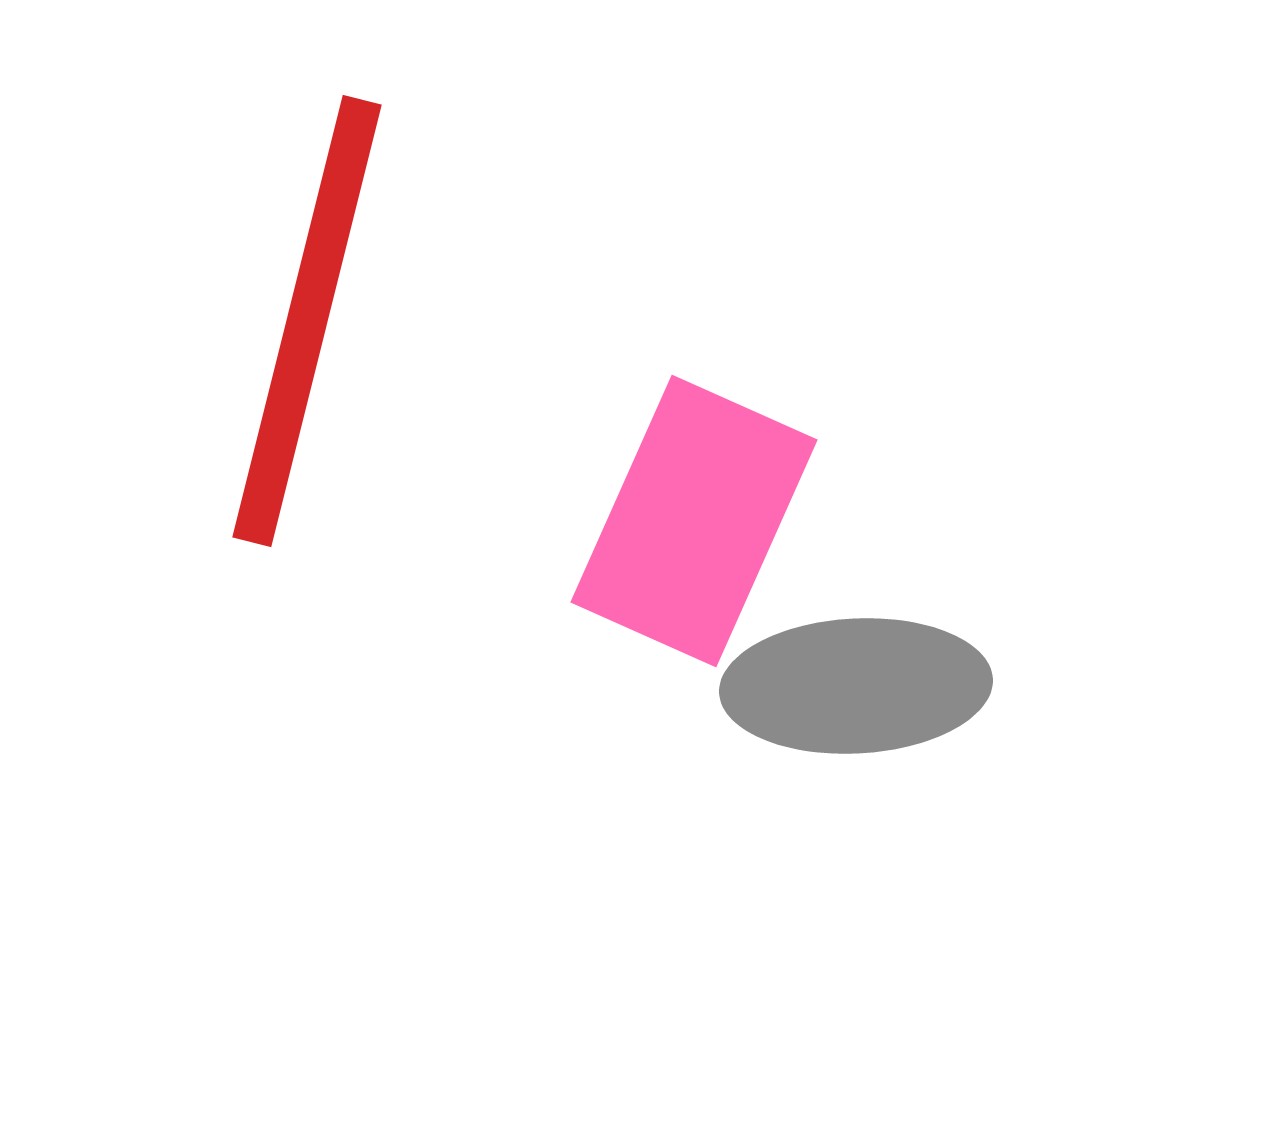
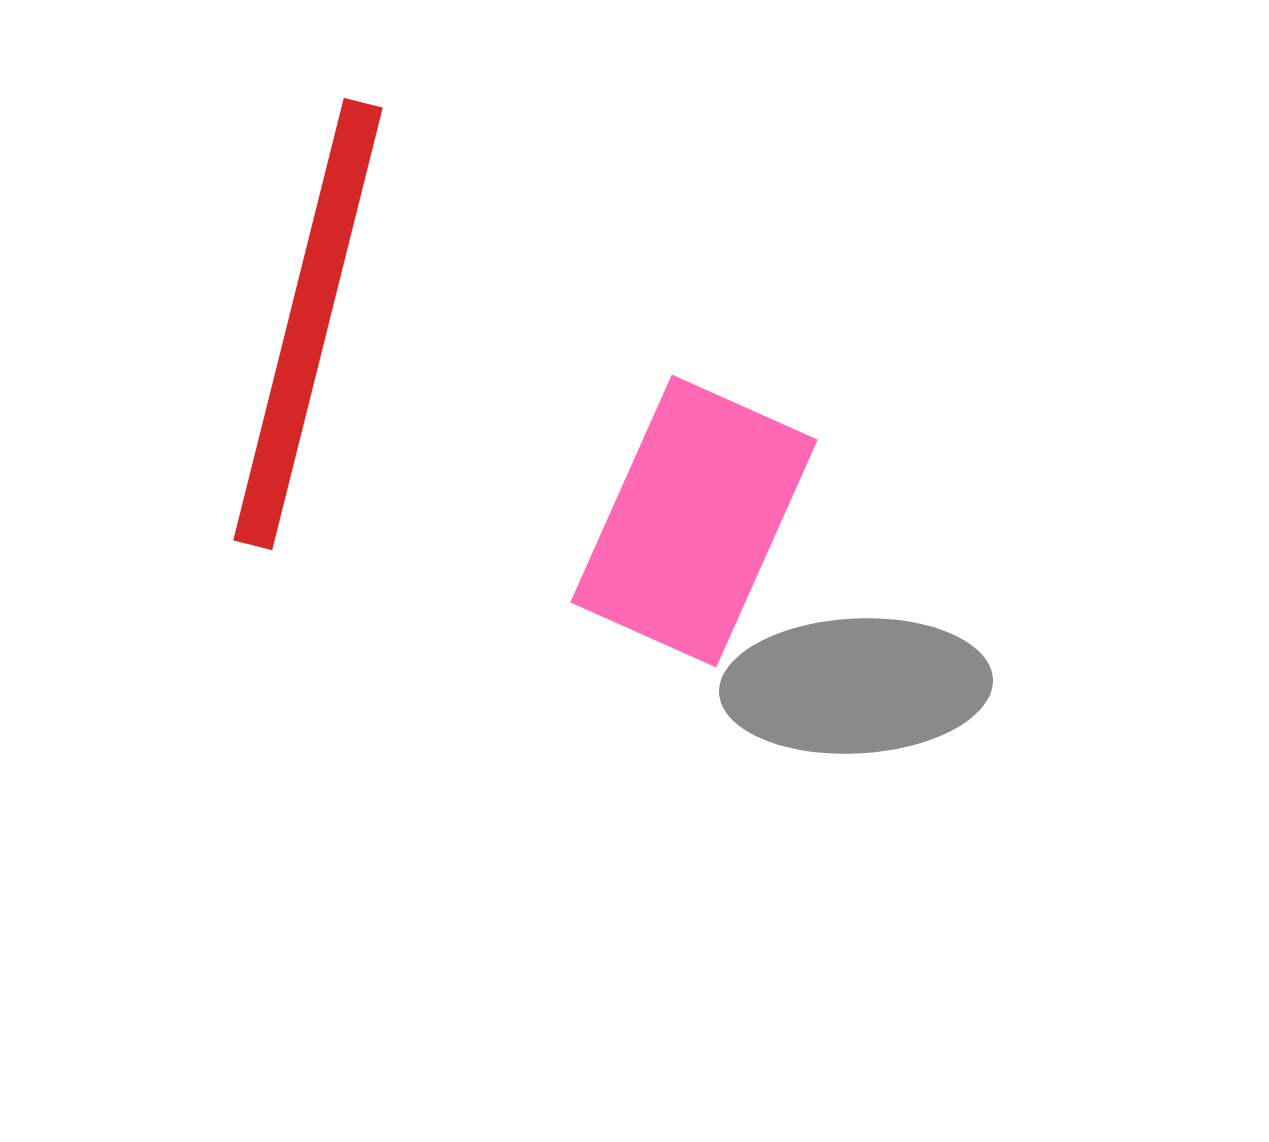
red line: moved 1 px right, 3 px down
